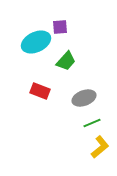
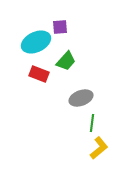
red rectangle: moved 1 px left, 17 px up
gray ellipse: moved 3 px left
green line: rotated 60 degrees counterclockwise
yellow L-shape: moved 1 px left, 1 px down
